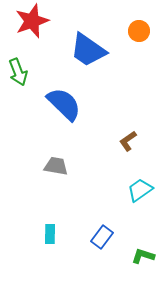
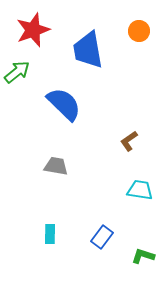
red star: moved 1 px right, 9 px down
blue trapezoid: rotated 45 degrees clockwise
green arrow: moved 1 px left; rotated 108 degrees counterclockwise
brown L-shape: moved 1 px right
cyan trapezoid: rotated 44 degrees clockwise
